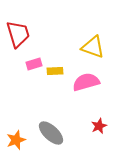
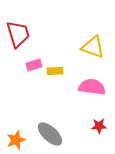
pink rectangle: moved 1 px down
pink semicircle: moved 6 px right, 5 px down; rotated 24 degrees clockwise
red star: rotated 21 degrees clockwise
gray ellipse: moved 1 px left, 1 px down
